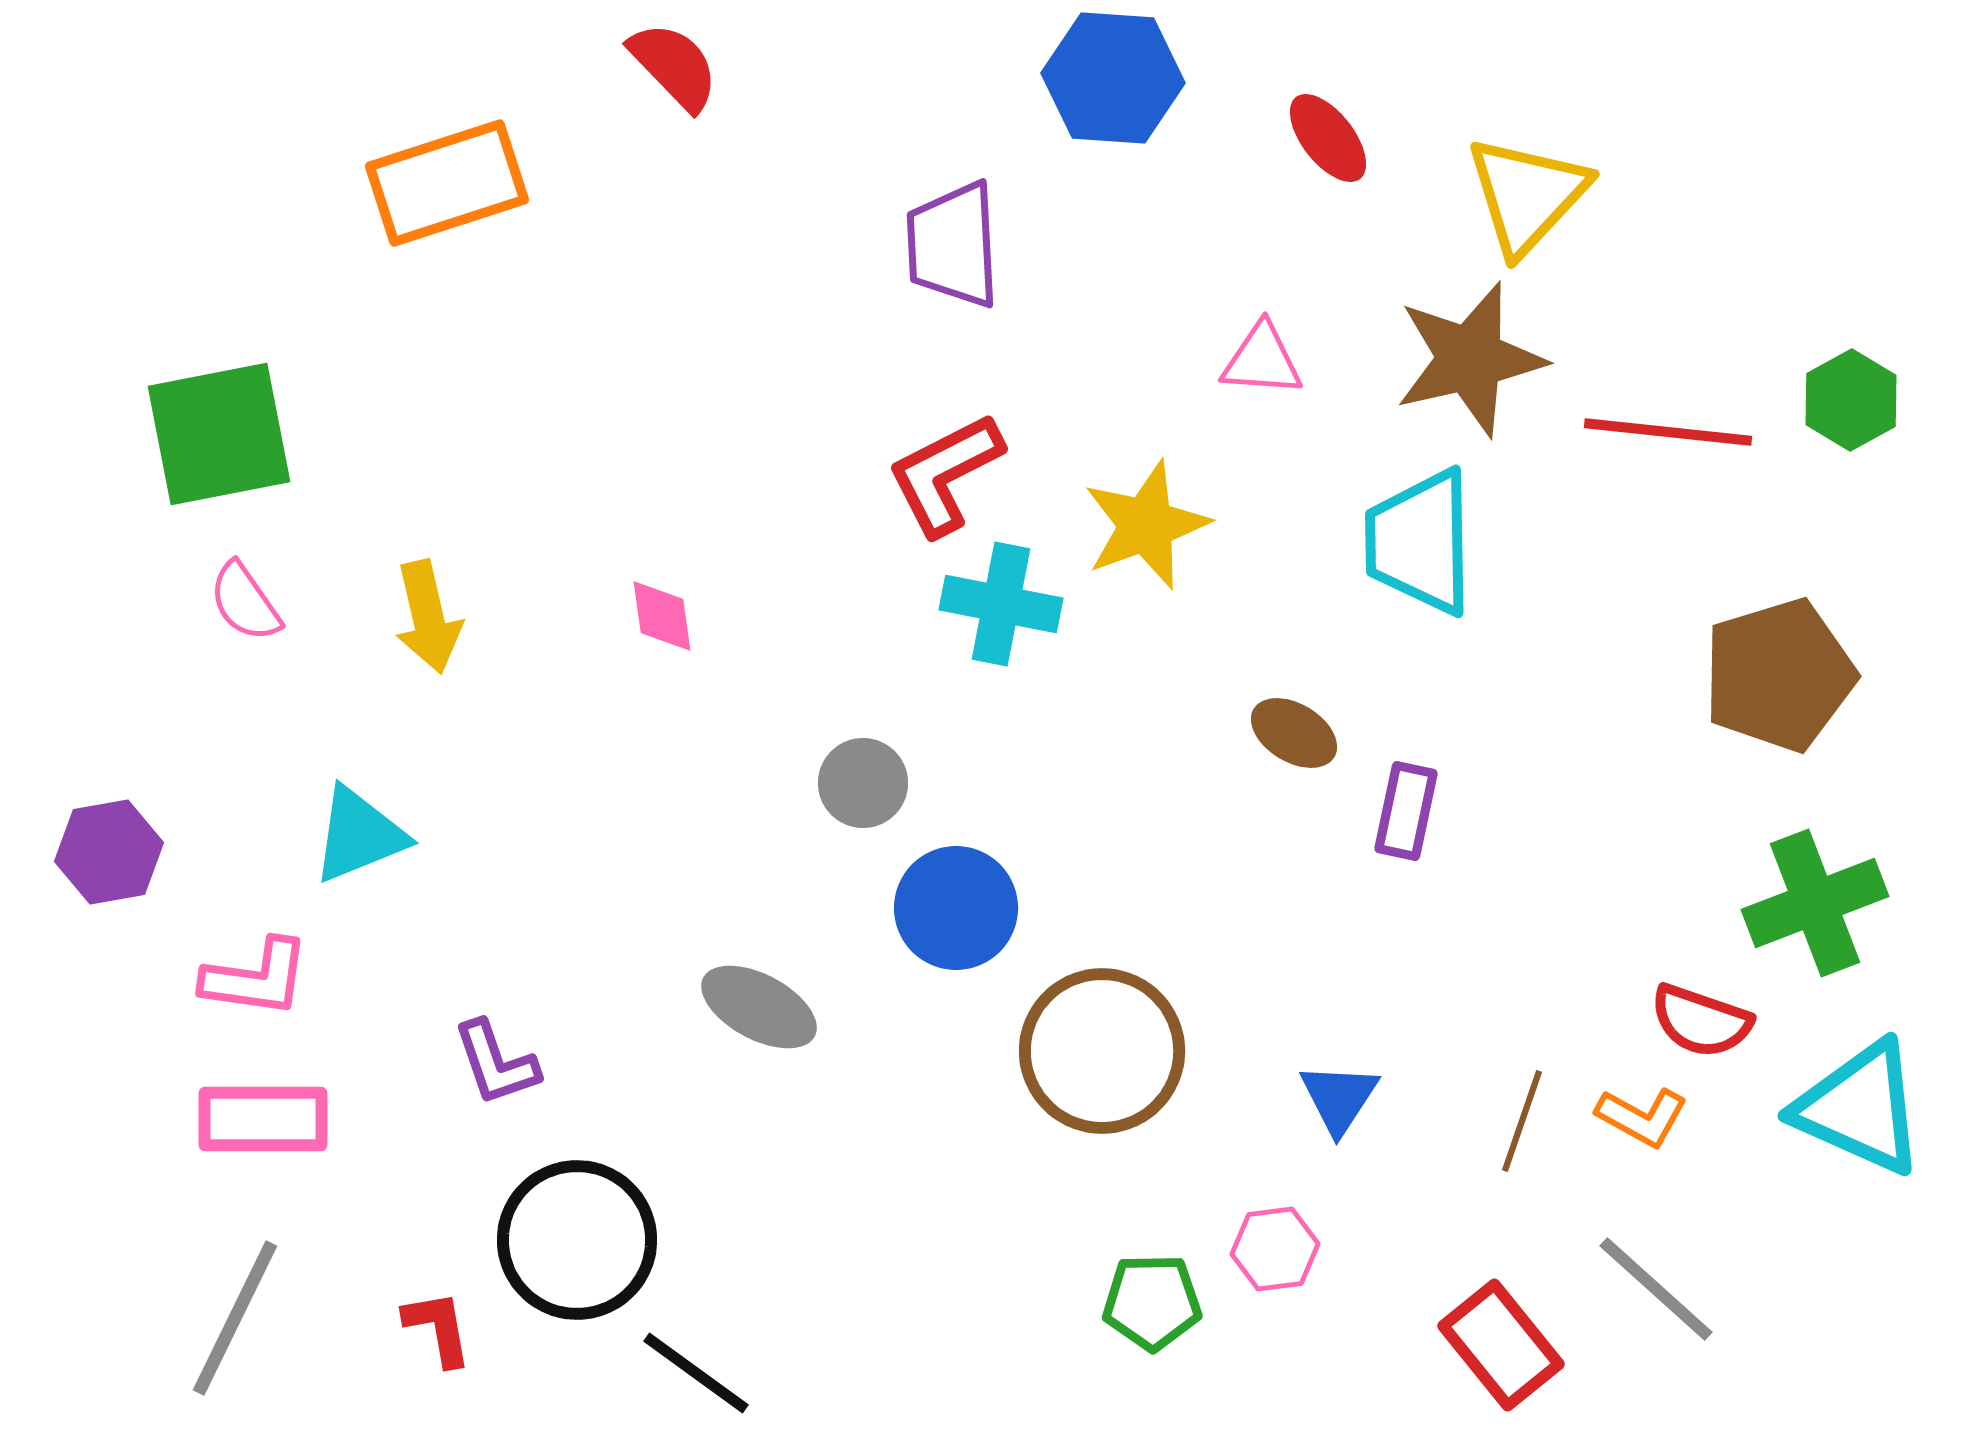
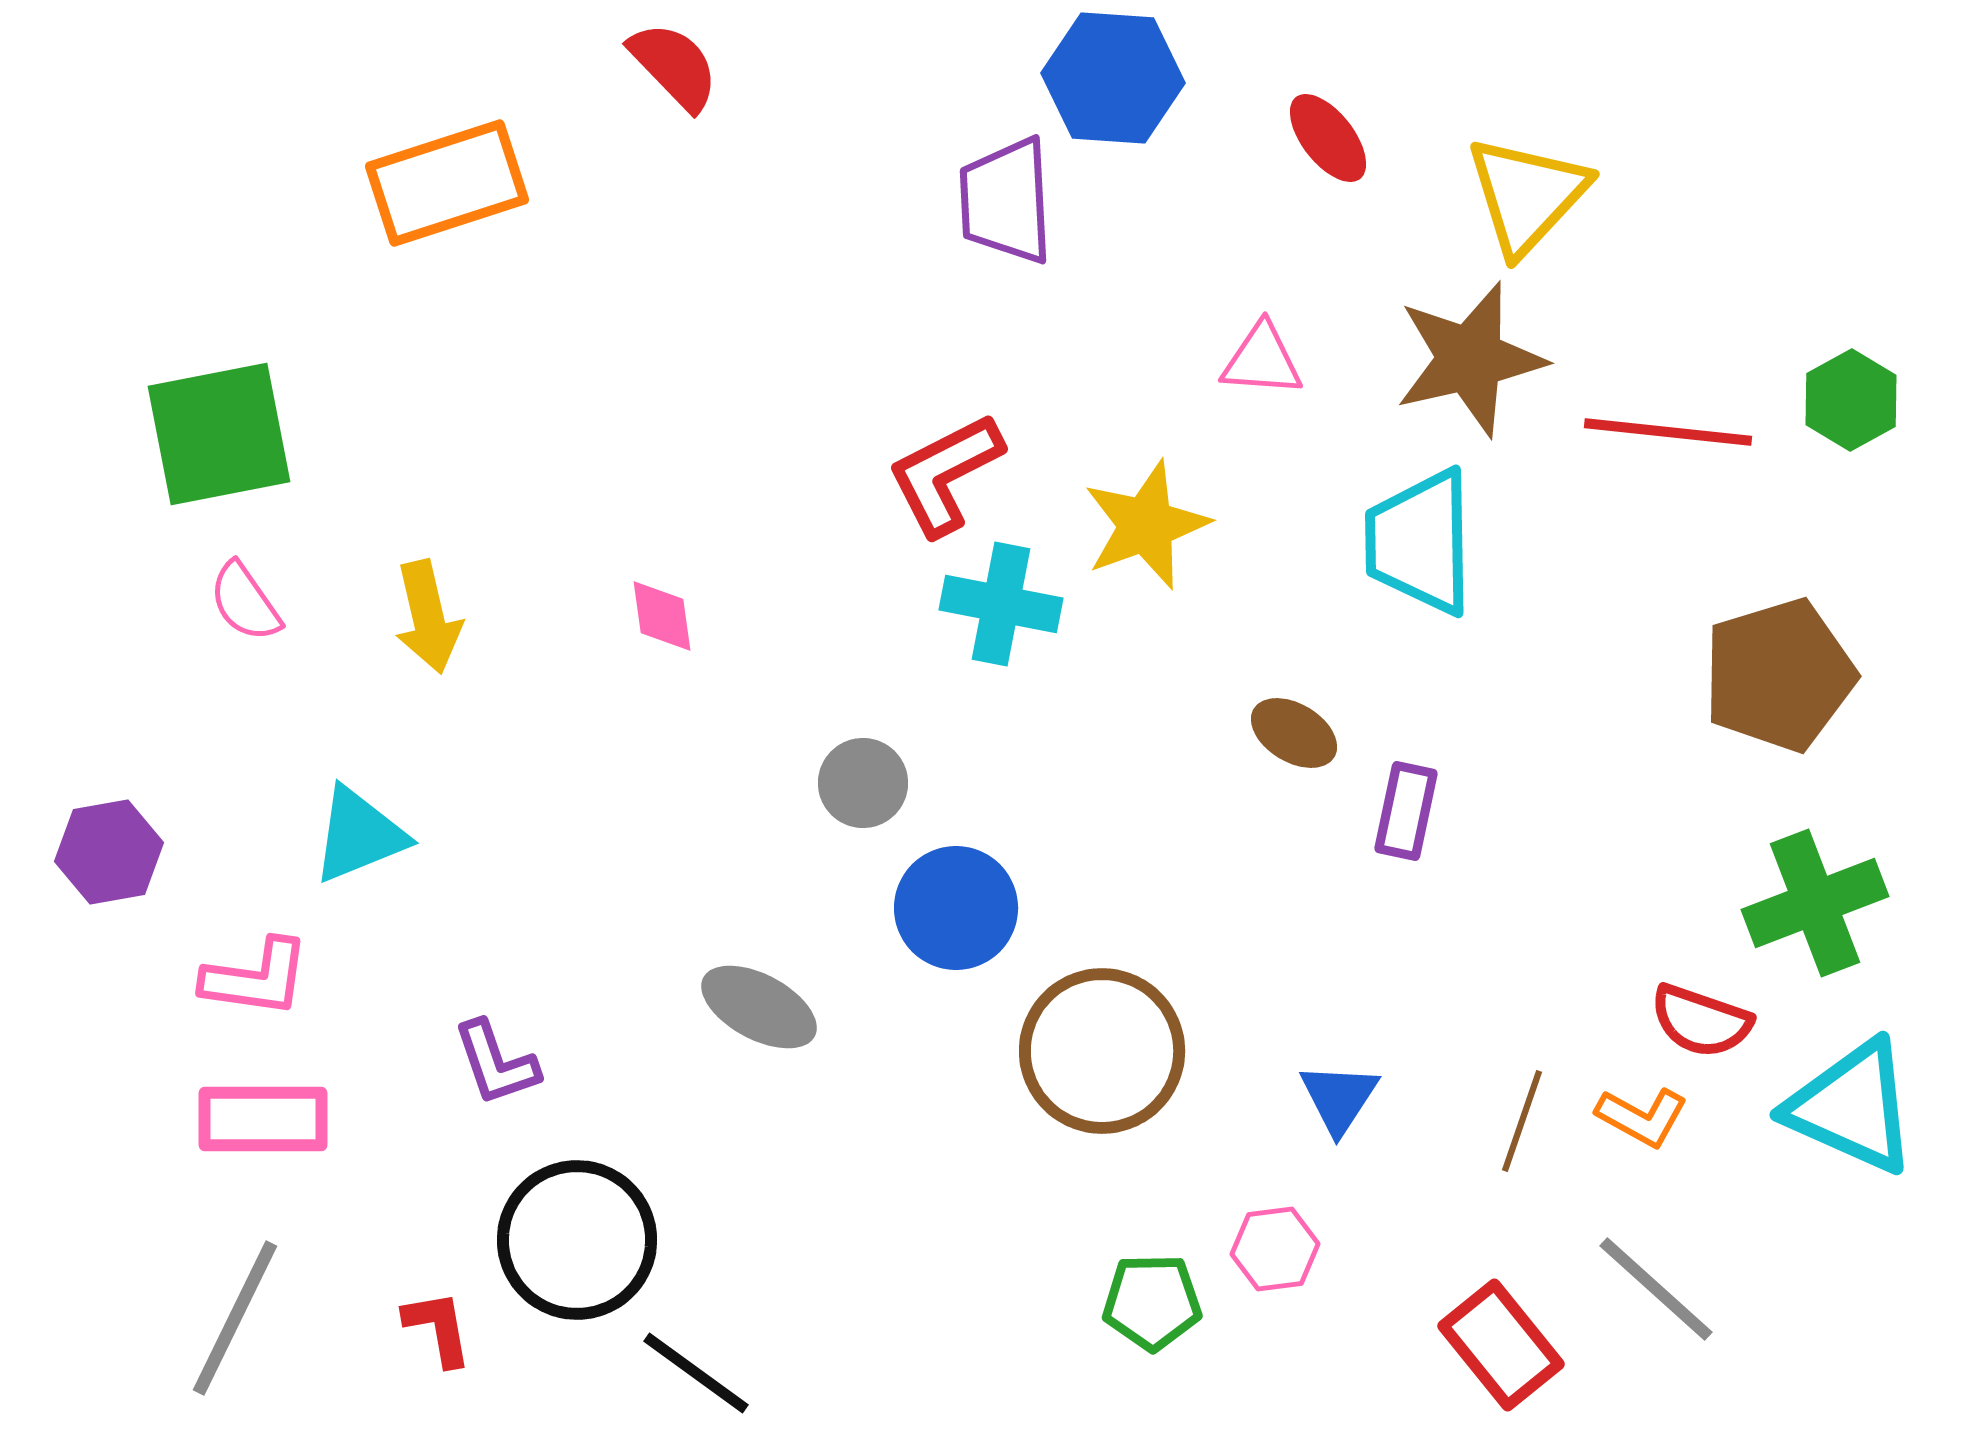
purple trapezoid at (953, 245): moved 53 px right, 44 px up
cyan triangle at (1860, 1108): moved 8 px left, 1 px up
